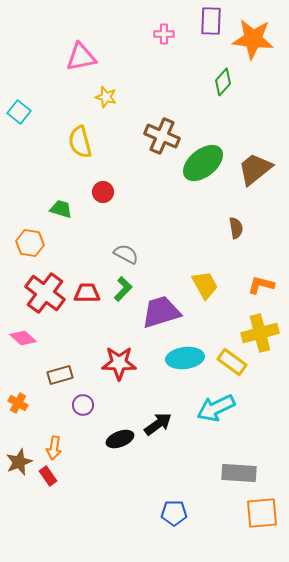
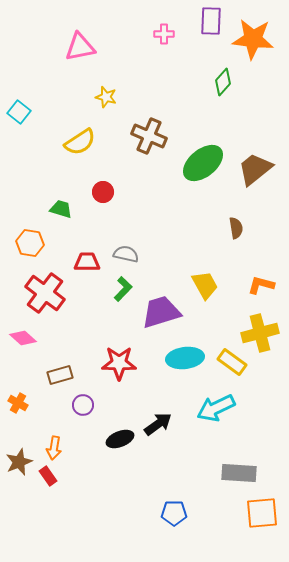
pink triangle: moved 1 px left, 10 px up
brown cross: moved 13 px left
yellow semicircle: rotated 108 degrees counterclockwise
gray semicircle: rotated 15 degrees counterclockwise
red trapezoid: moved 31 px up
